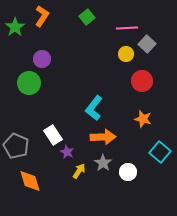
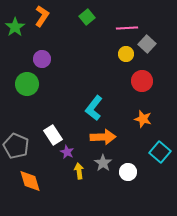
green circle: moved 2 px left, 1 px down
yellow arrow: rotated 42 degrees counterclockwise
